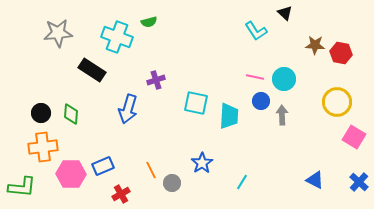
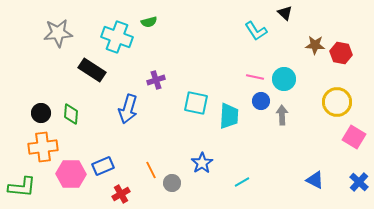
cyan line: rotated 28 degrees clockwise
